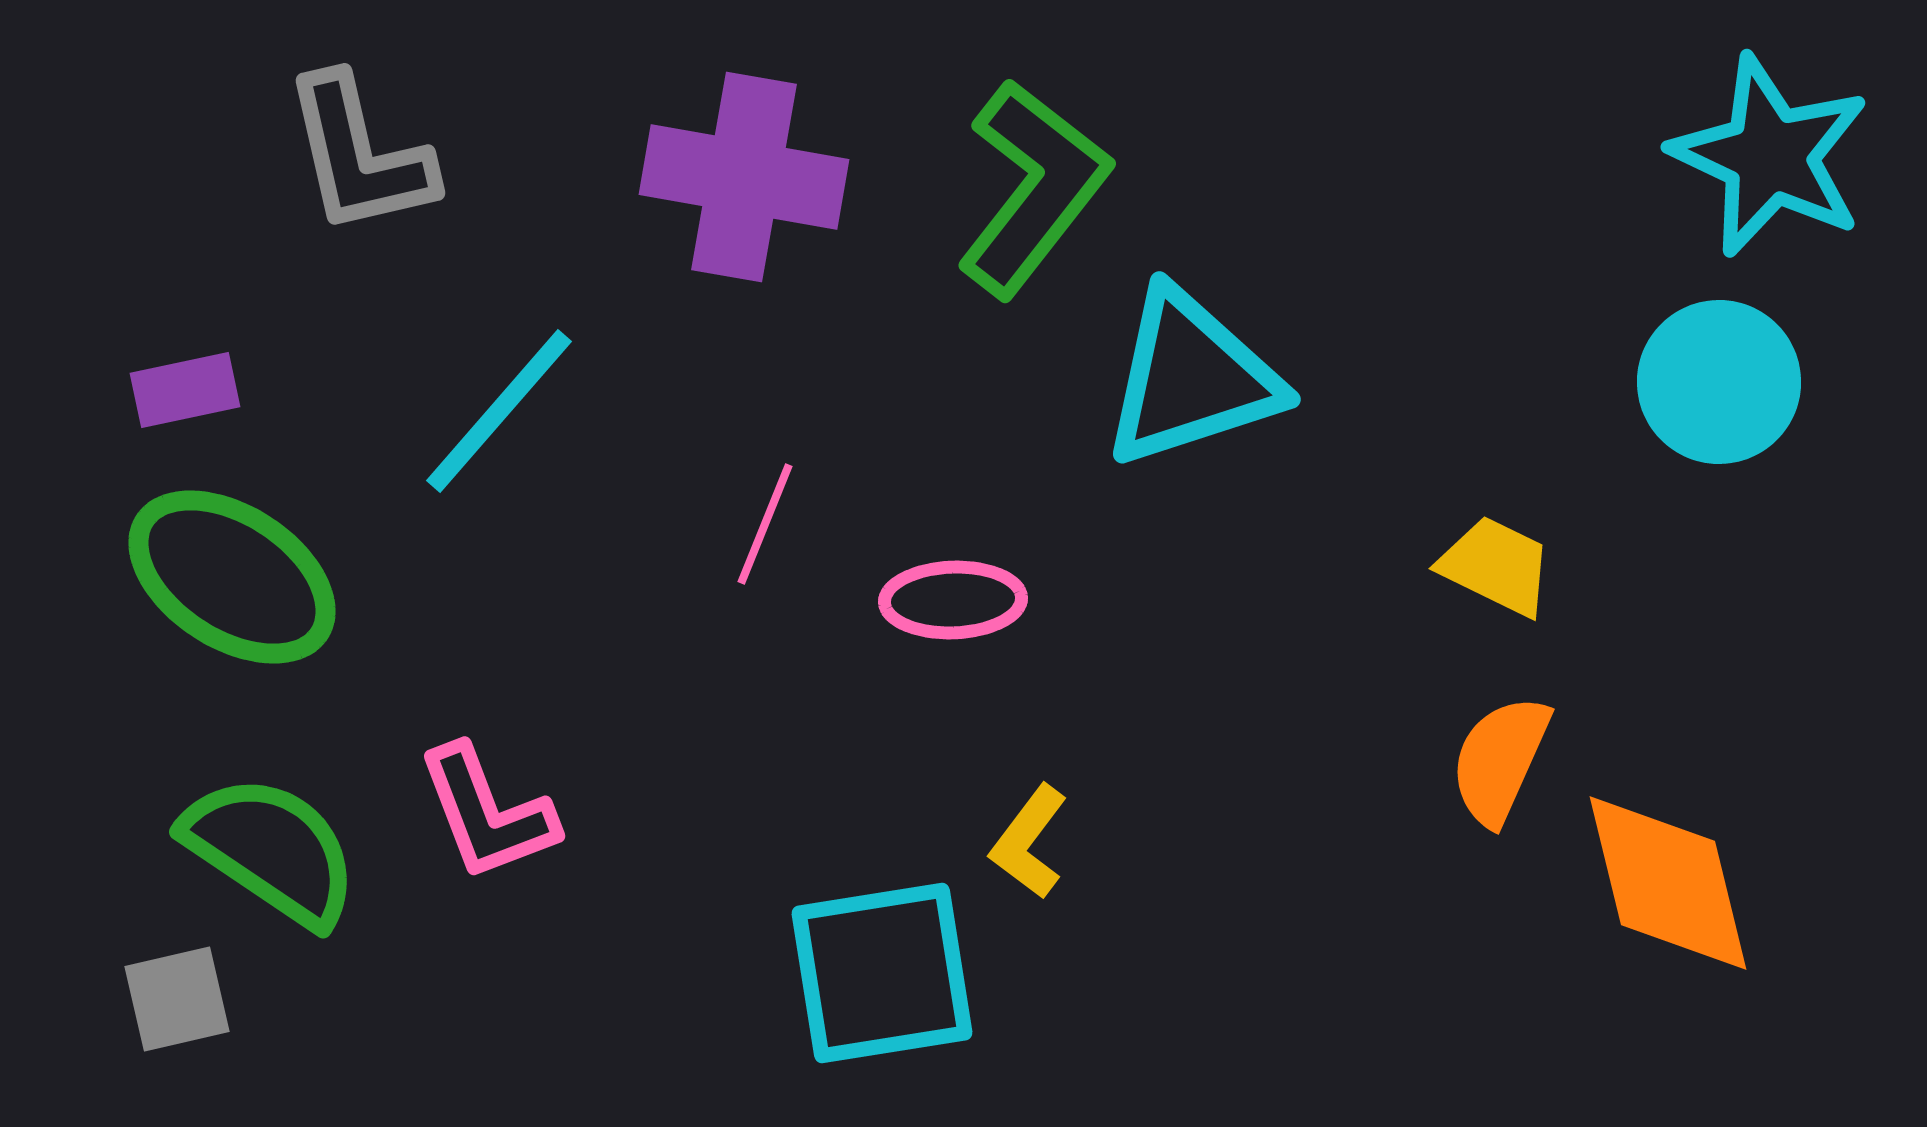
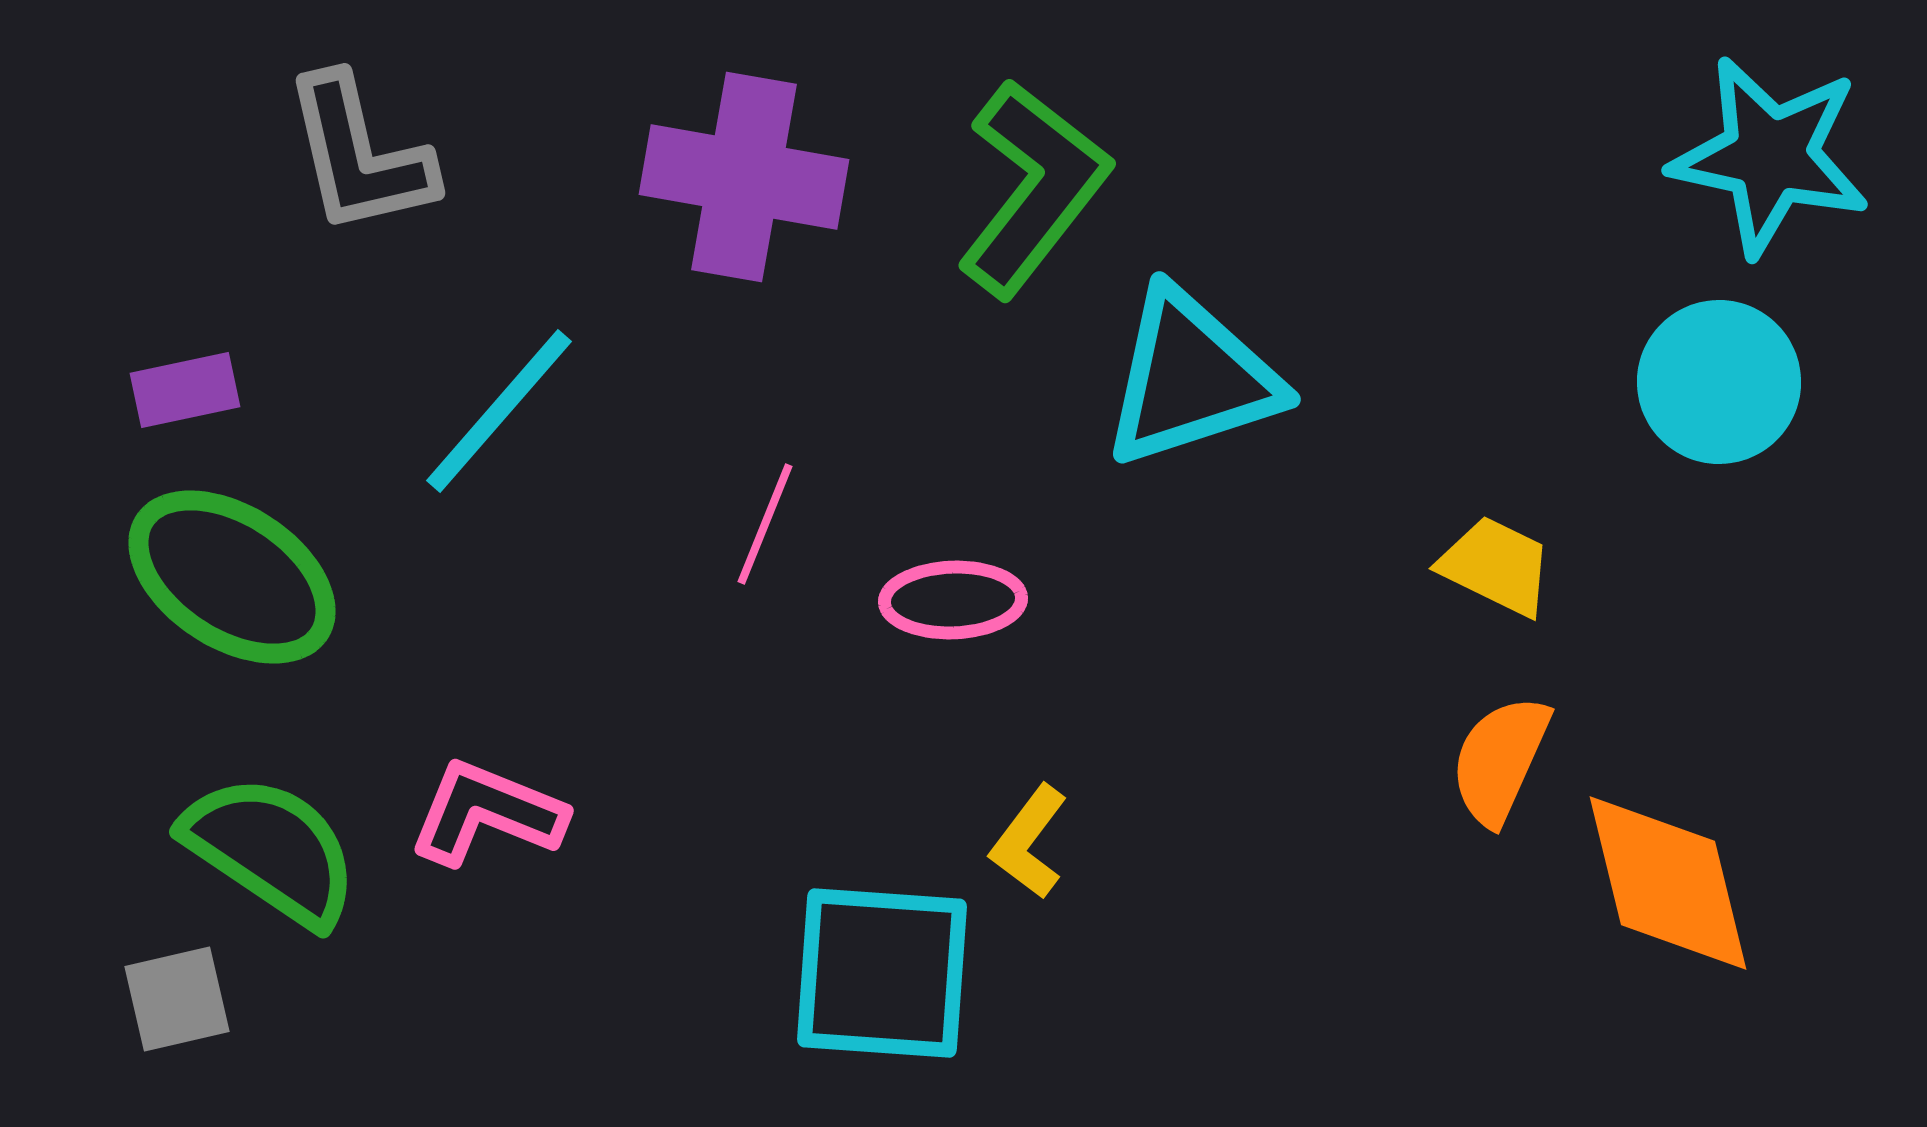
cyan star: rotated 13 degrees counterclockwise
pink L-shape: rotated 133 degrees clockwise
cyan square: rotated 13 degrees clockwise
